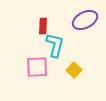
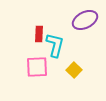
red rectangle: moved 4 px left, 8 px down
